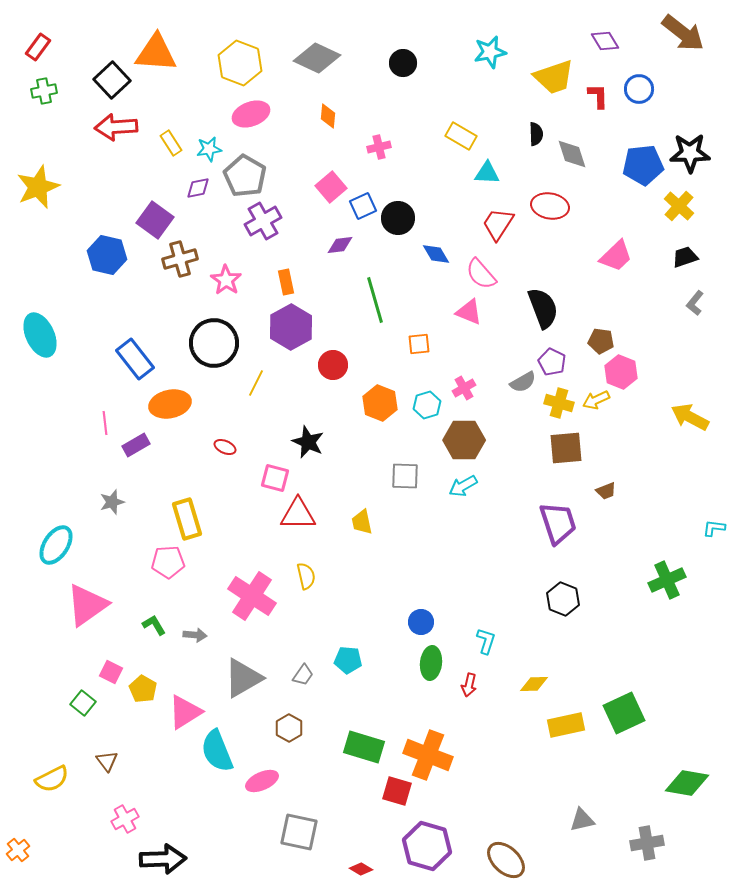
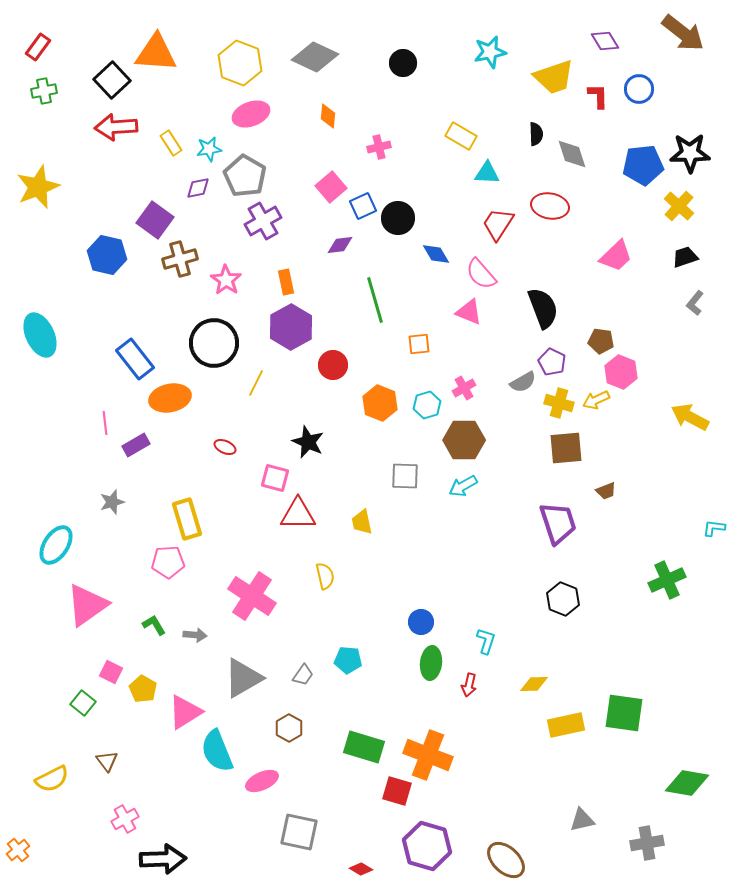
gray diamond at (317, 58): moved 2 px left, 1 px up
orange ellipse at (170, 404): moved 6 px up
yellow semicircle at (306, 576): moved 19 px right
green square at (624, 713): rotated 33 degrees clockwise
